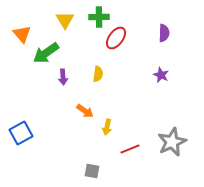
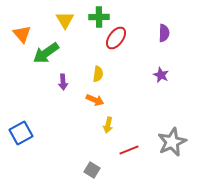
purple arrow: moved 5 px down
orange arrow: moved 10 px right, 11 px up; rotated 12 degrees counterclockwise
yellow arrow: moved 1 px right, 2 px up
red line: moved 1 px left, 1 px down
gray square: moved 1 px up; rotated 21 degrees clockwise
